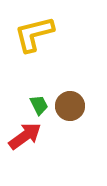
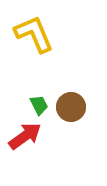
yellow L-shape: rotated 81 degrees clockwise
brown circle: moved 1 px right, 1 px down
